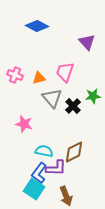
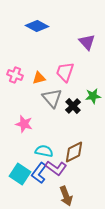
purple L-shape: rotated 35 degrees clockwise
cyan square: moved 14 px left, 15 px up
